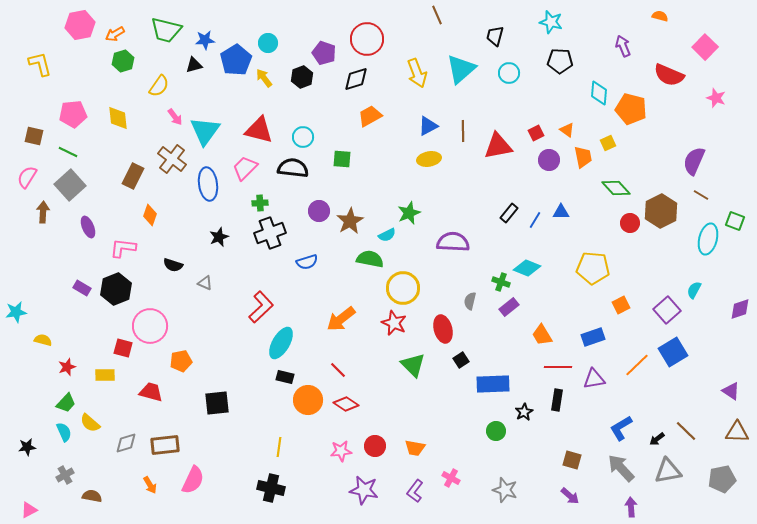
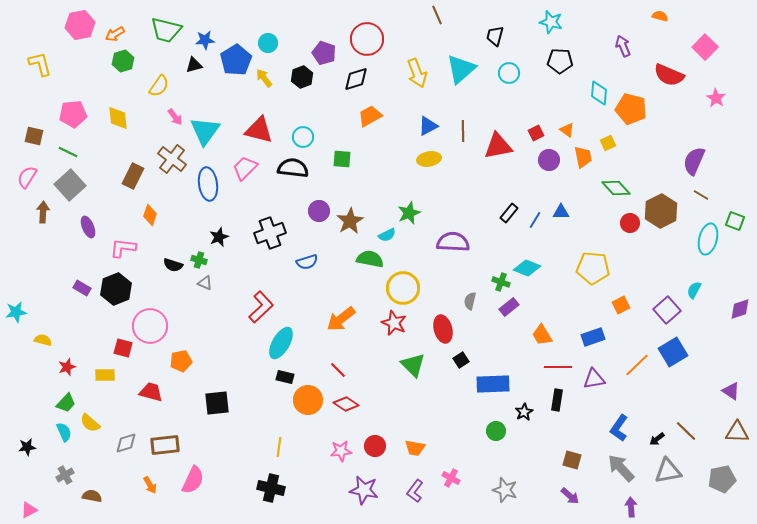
pink star at (716, 98): rotated 12 degrees clockwise
green cross at (260, 203): moved 61 px left, 57 px down; rotated 21 degrees clockwise
blue L-shape at (621, 428): moved 2 px left; rotated 24 degrees counterclockwise
